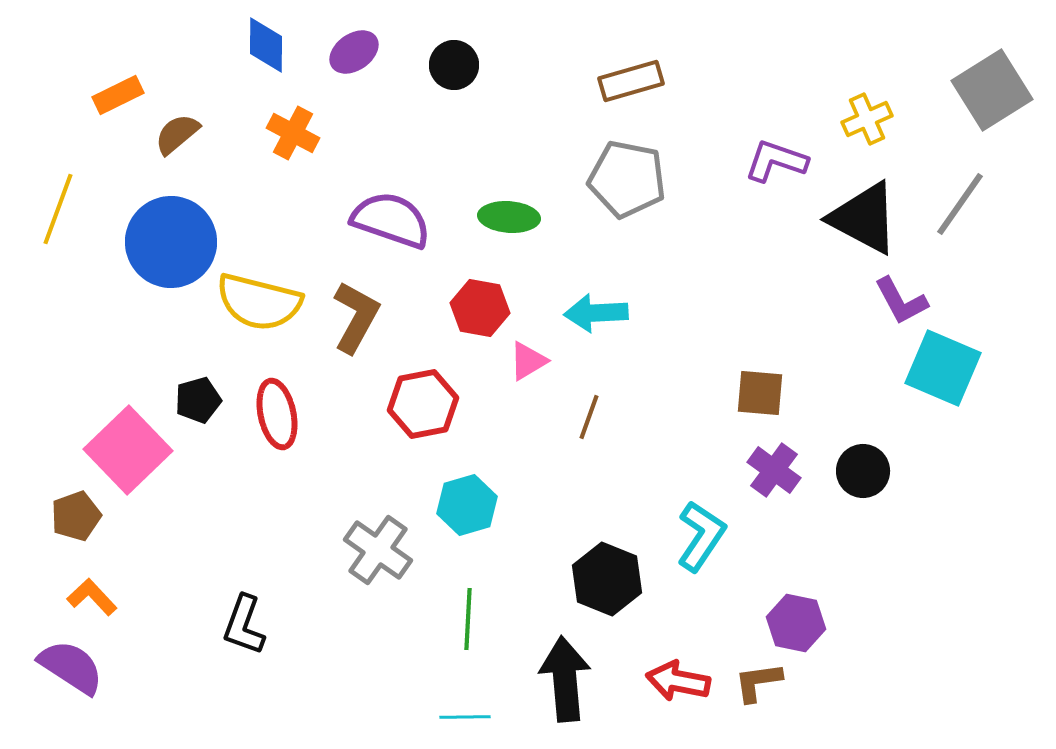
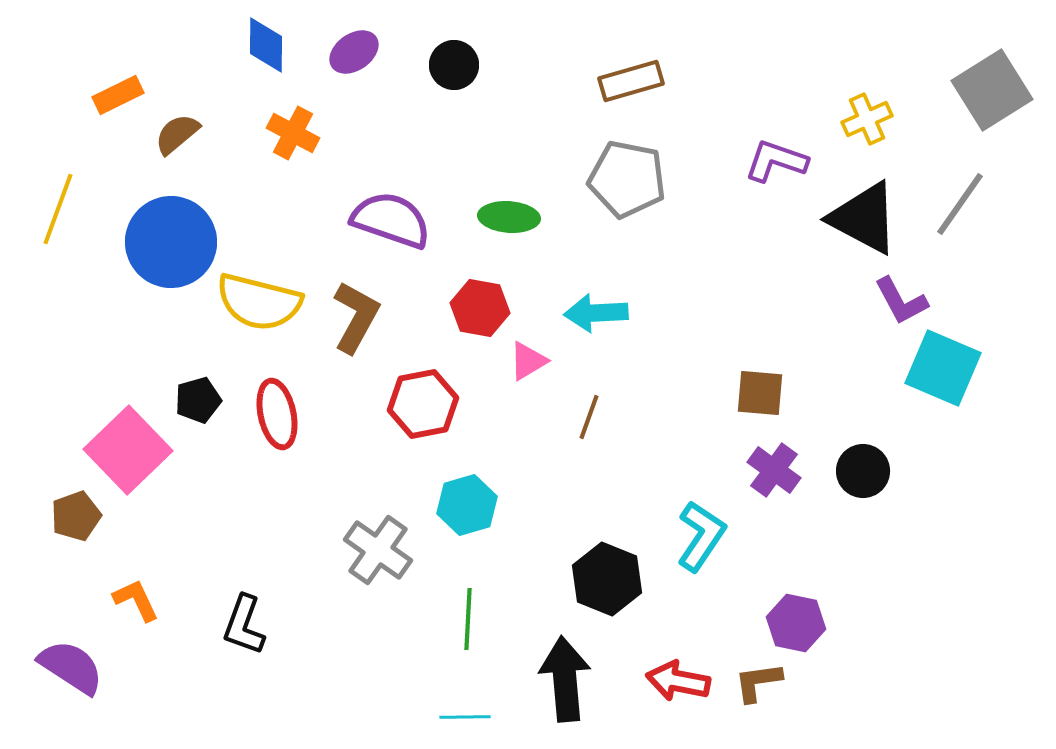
orange L-shape at (92, 597): moved 44 px right, 3 px down; rotated 18 degrees clockwise
